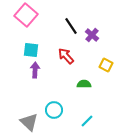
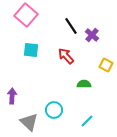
purple arrow: moved 23 px left, 26 px down
